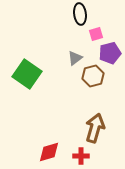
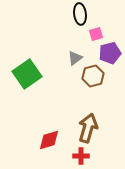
green square: rotated 20 degrees clockwise
brown arrow: moved 7 px left
red diamond: moved 12 px up
